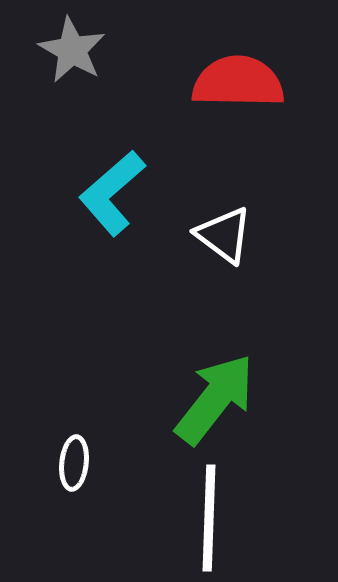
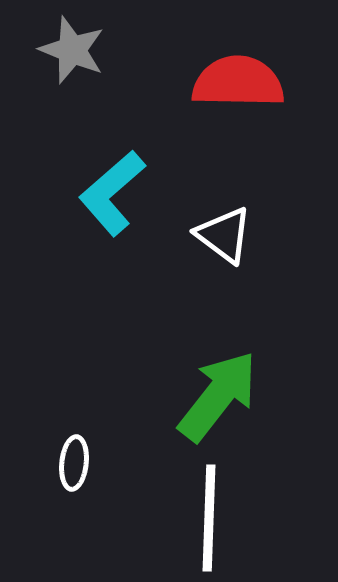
gray star: rotated 8 degrees counterclockwise
green arrow: moved 3 px right, 3 px up
